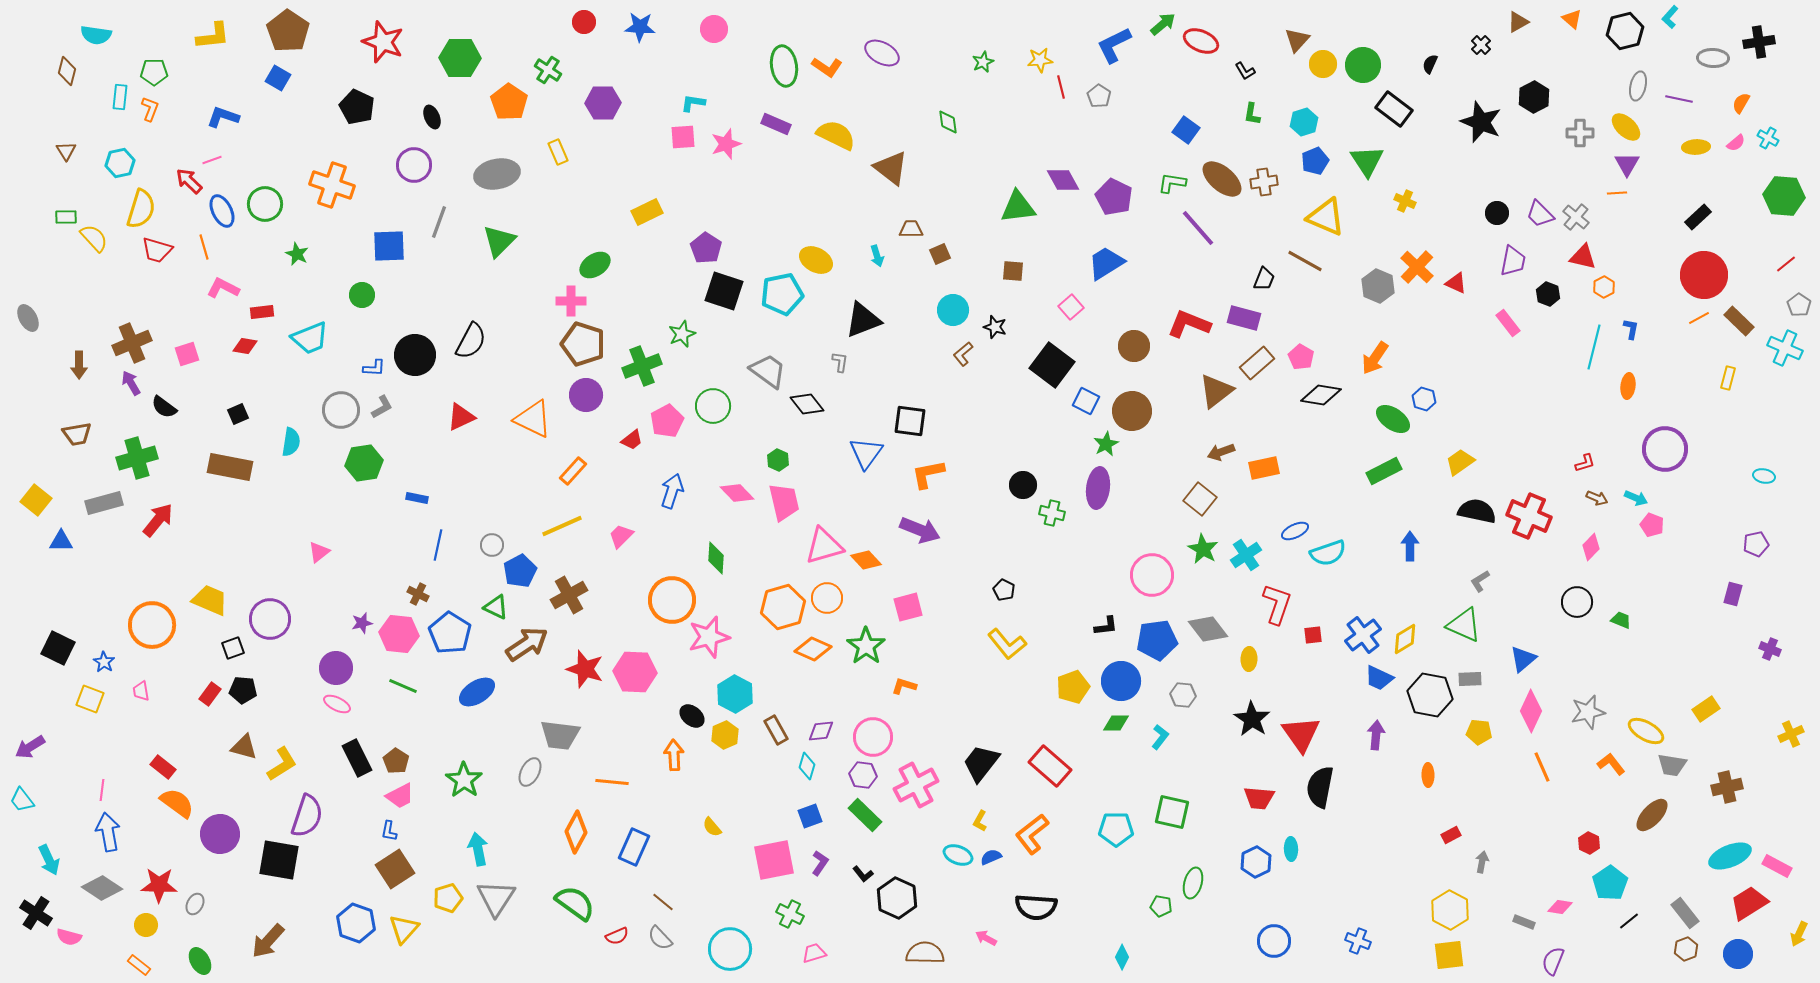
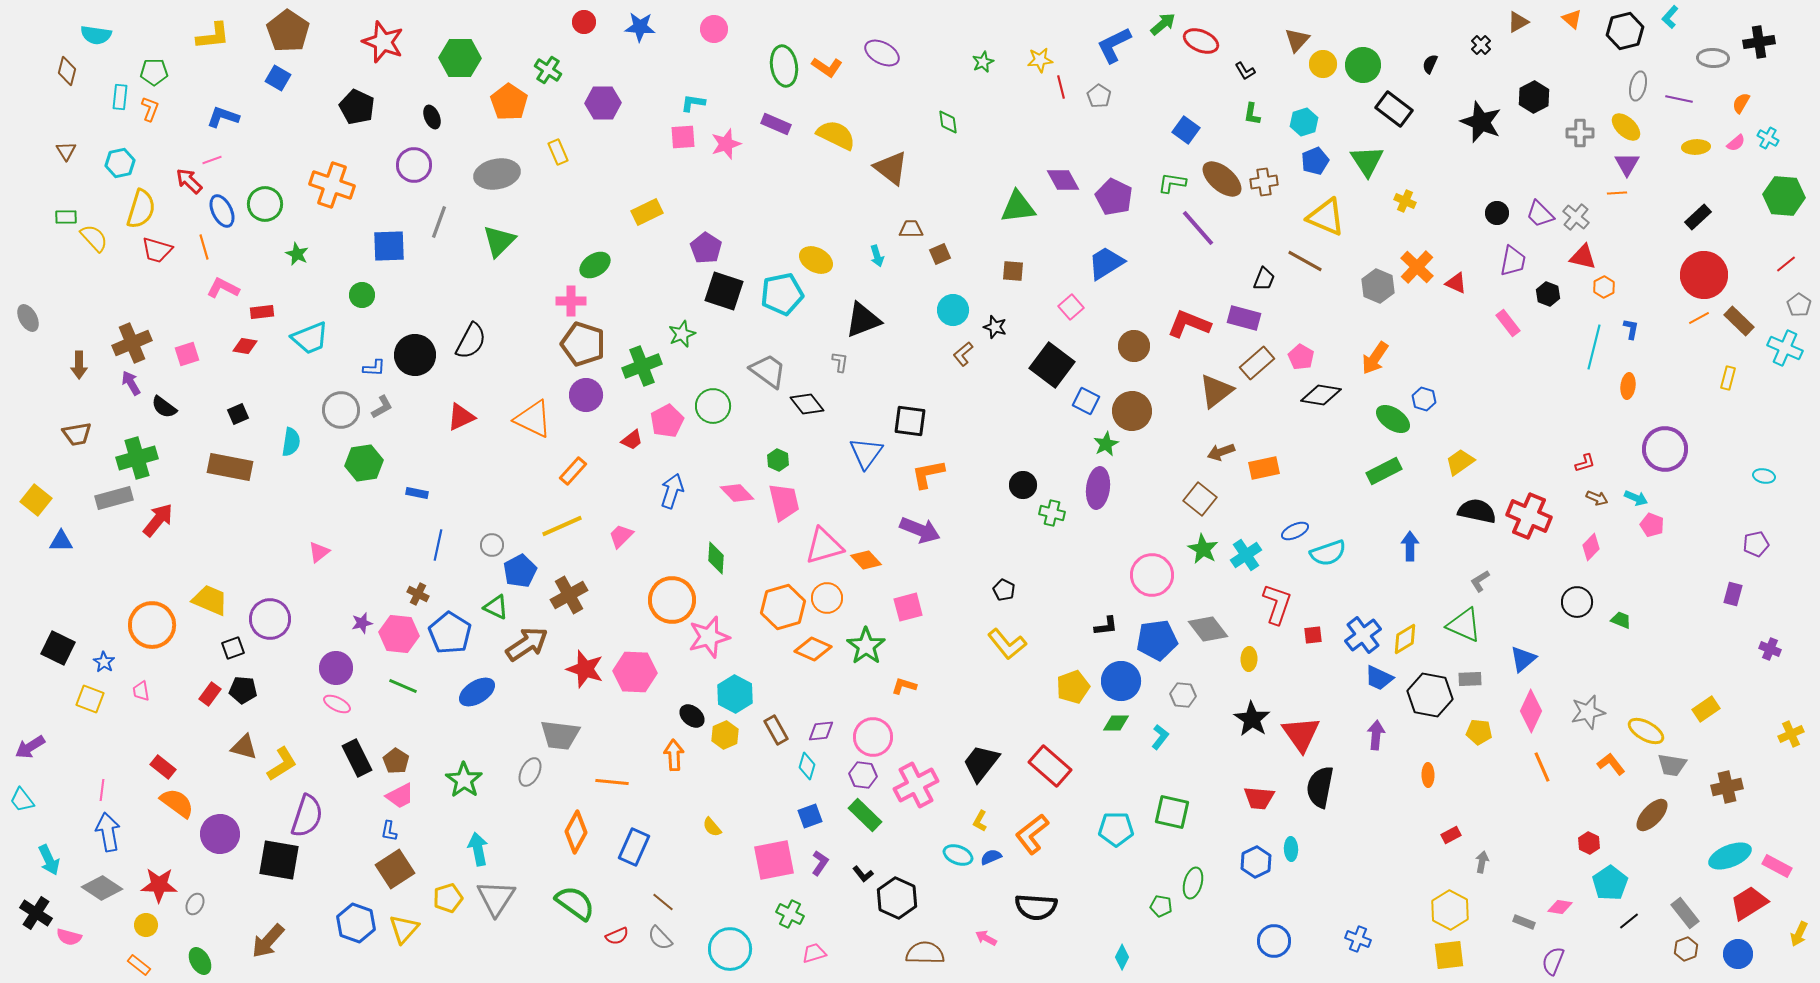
blue rectangle at (417, 498): moved 5 px up
gray rectangle at (104, 503): moved 10 px right, 5 px up
blue cross at (1358, 941): moved 2 px up
